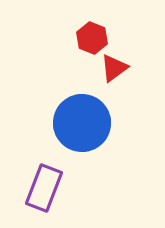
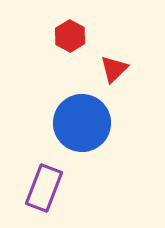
red hexagon: moved 22 px left, 2 px up; rotated 8 degrees clockwise
red triangle: moved 1 px down; rotated 8 degrees counterclockwise
